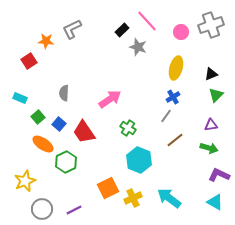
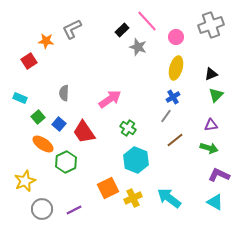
pink circle: moved 5 px left, 5 px down
cyan hexagon: moved 3 px left
